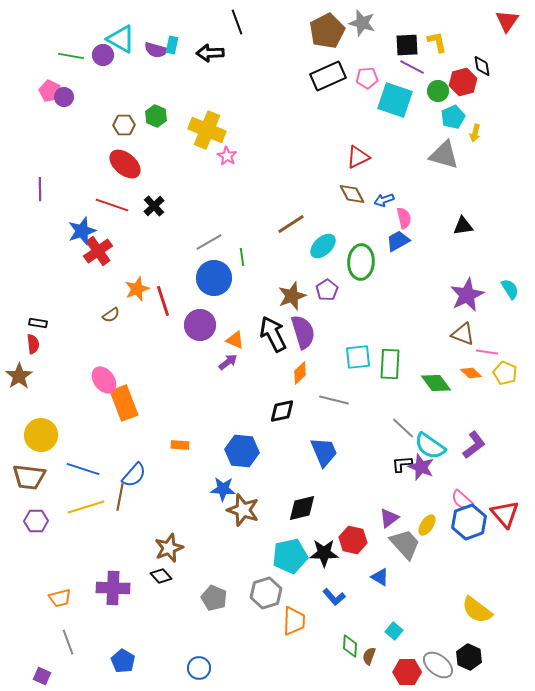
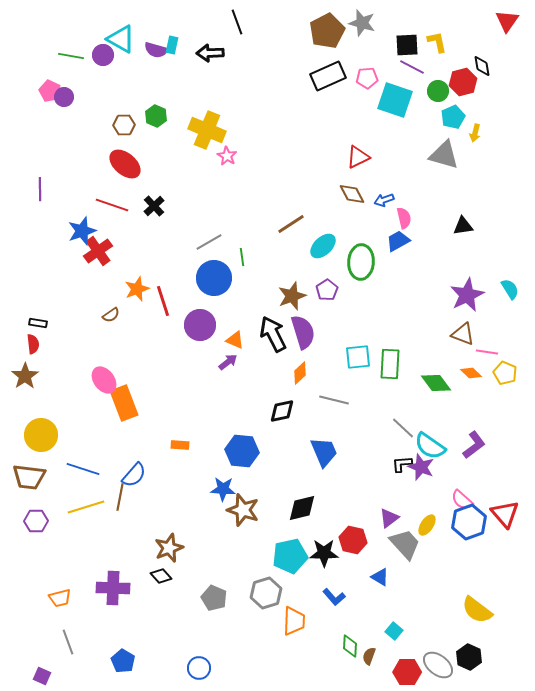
brown star at (19, 376): moved 6 px right
